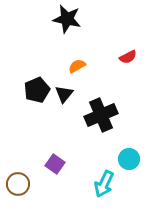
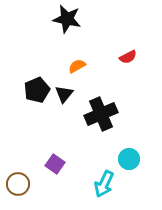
black cross: moved 1 px up
